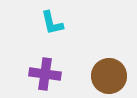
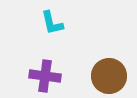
purple cross: moved 2 px down
